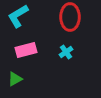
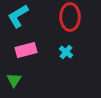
cyan cross: rotated 16 degrees counterclockwise
green triangle: moved 1 px left, 1 px down; rotated 28 degrees counterclockwise
